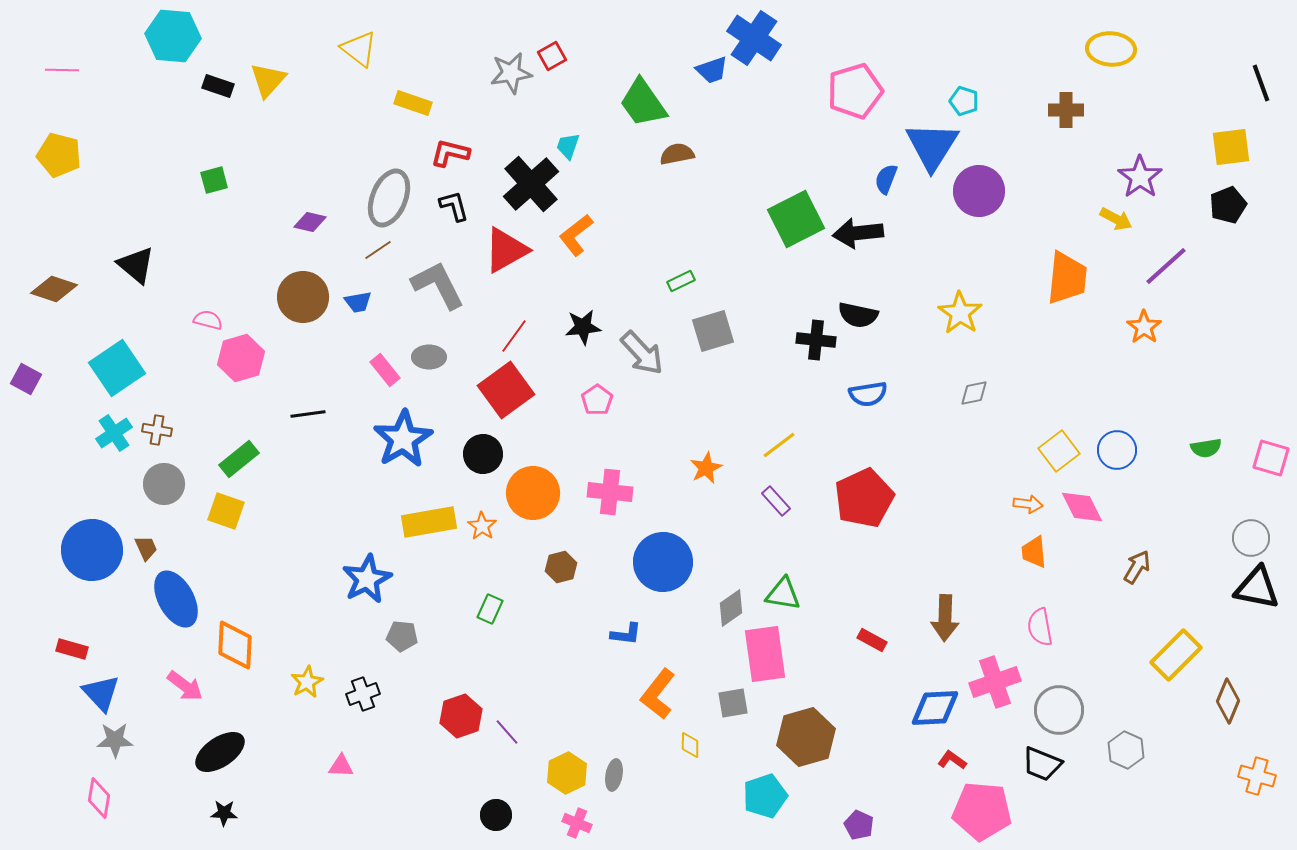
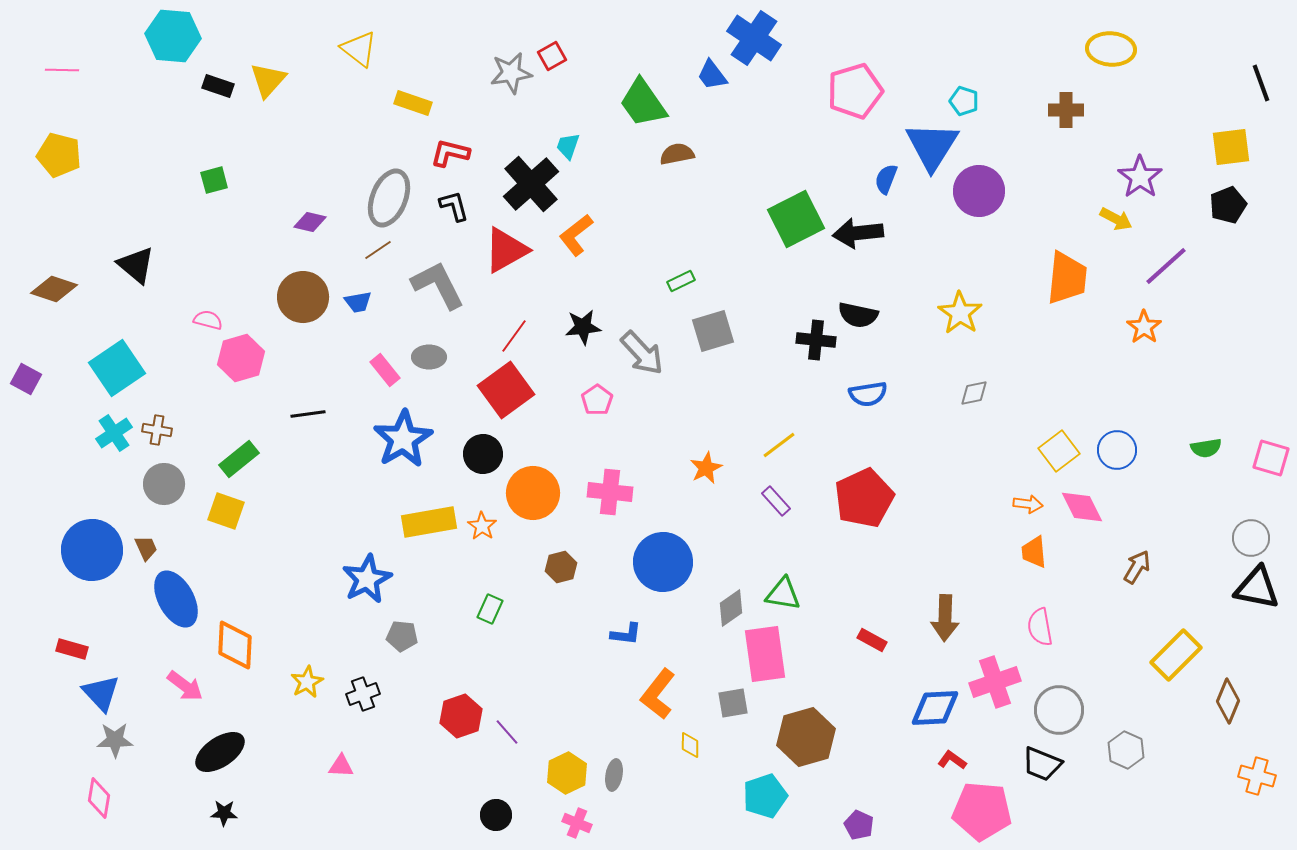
blue trapezoid at (712, 70): moved 5 px down; rotated 72 degrees clockwise
